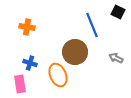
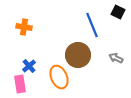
orange cross: moved 3 px left
brown circle: moved 3 px right, 3 px down
blue cross: moved 1 px left, 3 px down; rotated 32 degrees clockwise
orange ellipse: moved 1 px right, 2 px down
